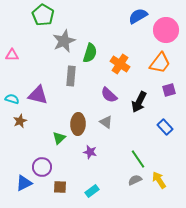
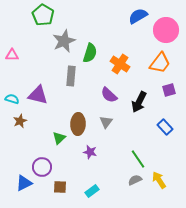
gray triangle: rotated 32 degrees clockwise
